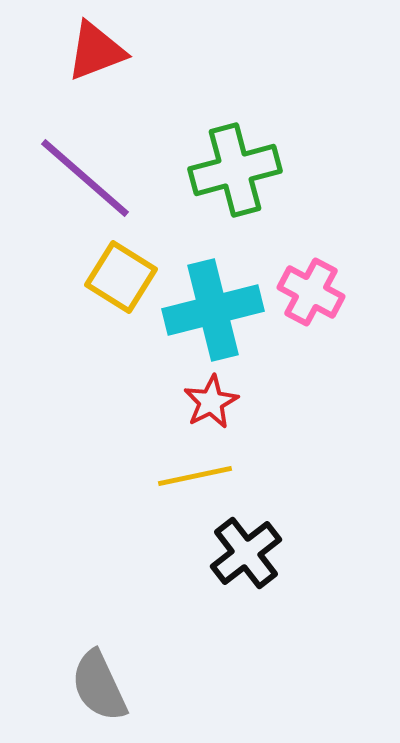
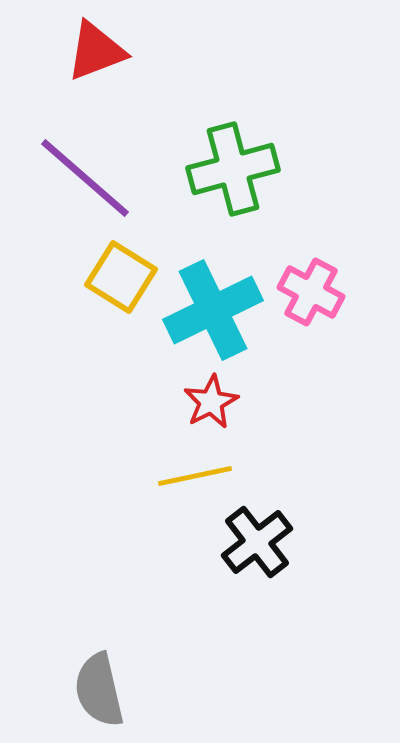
green cross: moved 2 px left, 1 px up
cyan cross: rotated 12 degrees counterclockwise
black cross: moved 11 px right, 11 px up
gray semicircle: moved 4 px down; rotated 12 degrees clockwise
